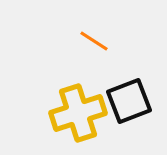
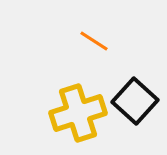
black square: moved 6 px right; rotated 27 degrees counterclockwise
